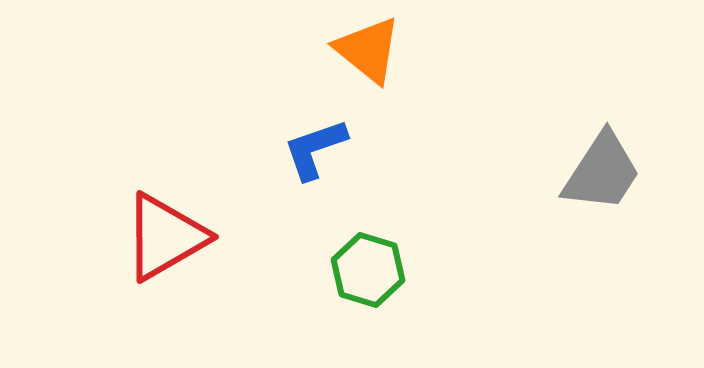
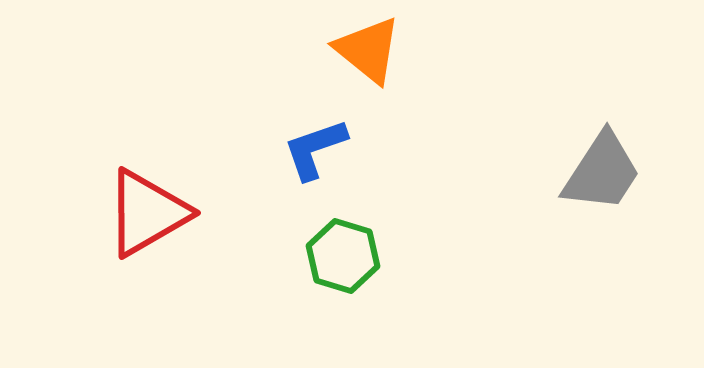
red triangle: moved 18 px left, 24 px up
green hexagon: moved 25 px left, 14 px up
